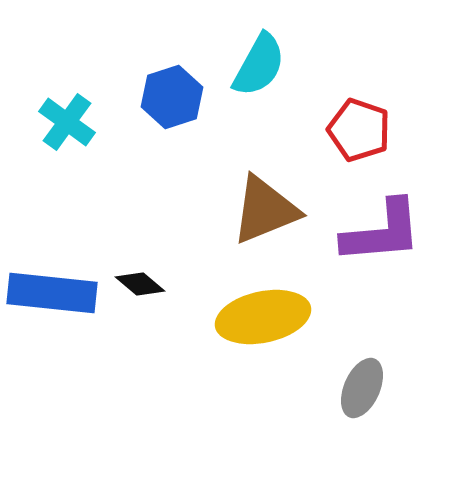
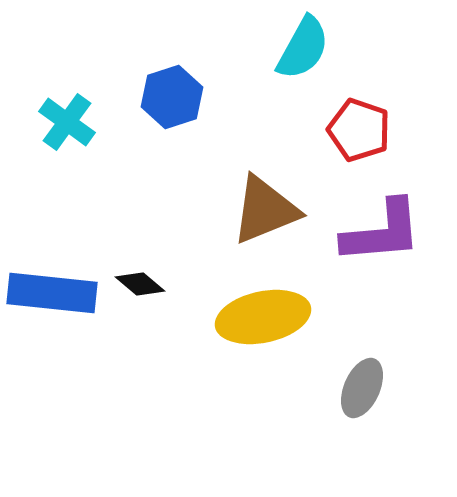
cyan semicircle: moved 44 px right, 17 px up
